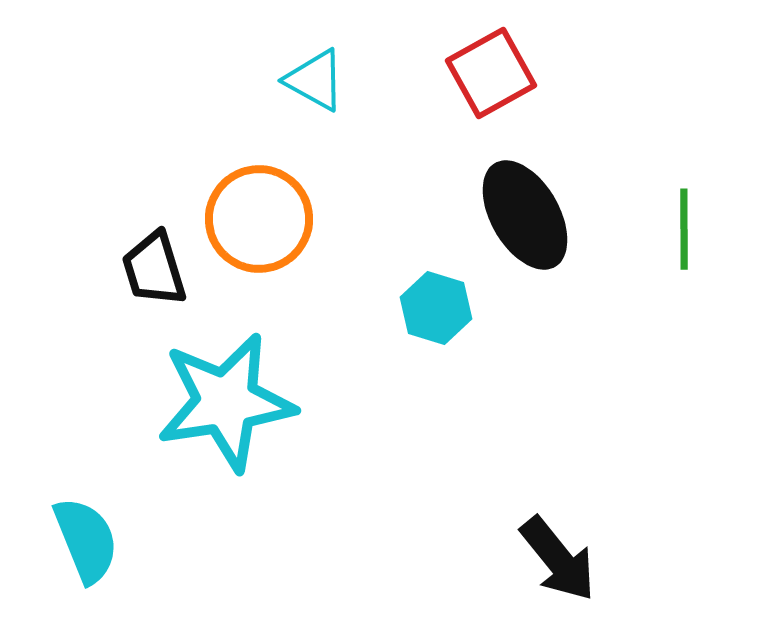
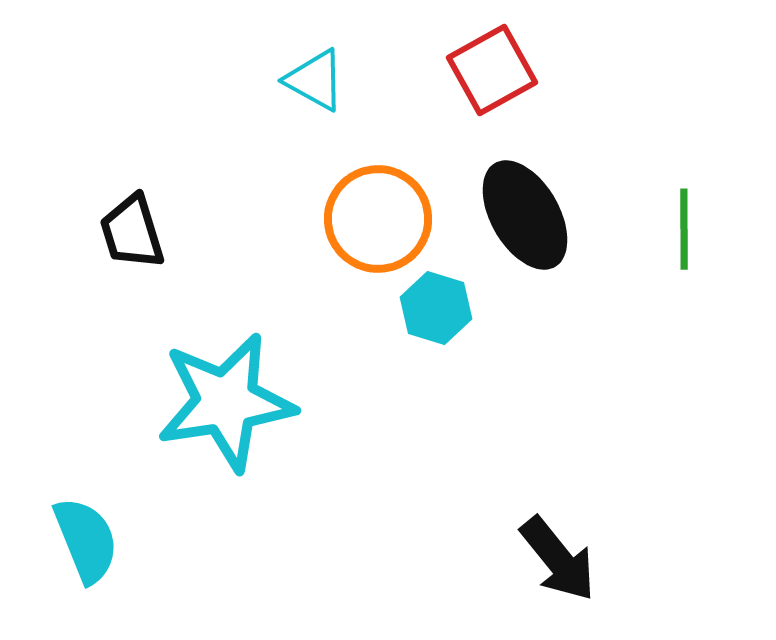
red square: moved 1 px right, 3 px up
orange circle: moved 119 px right
black trapezoid: moved 22 px left, 37 px up
